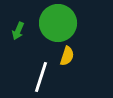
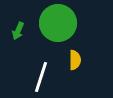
yellow semicircle: moved 8 px right, 4 px down; rotated 18 degrees counterclockwise
